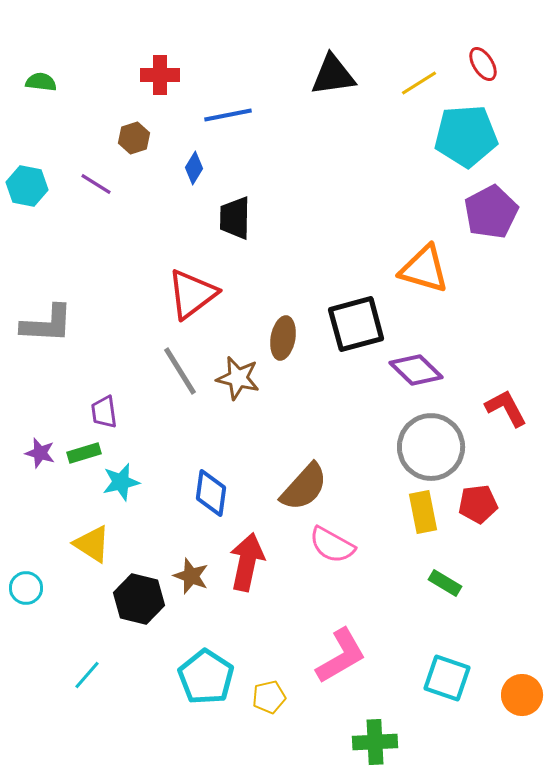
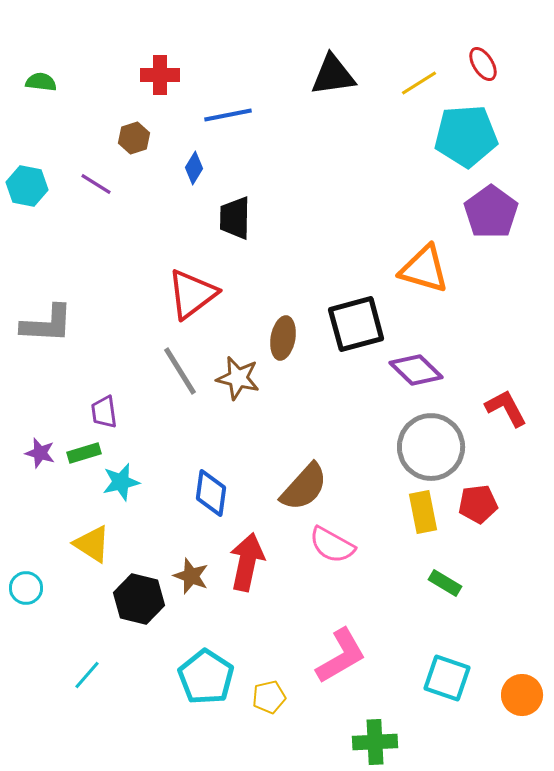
purple pentagon at (491, 212): rotated 8 degrees counterclockwise
